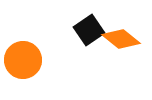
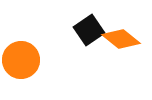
orange circle: moved 2 px left
